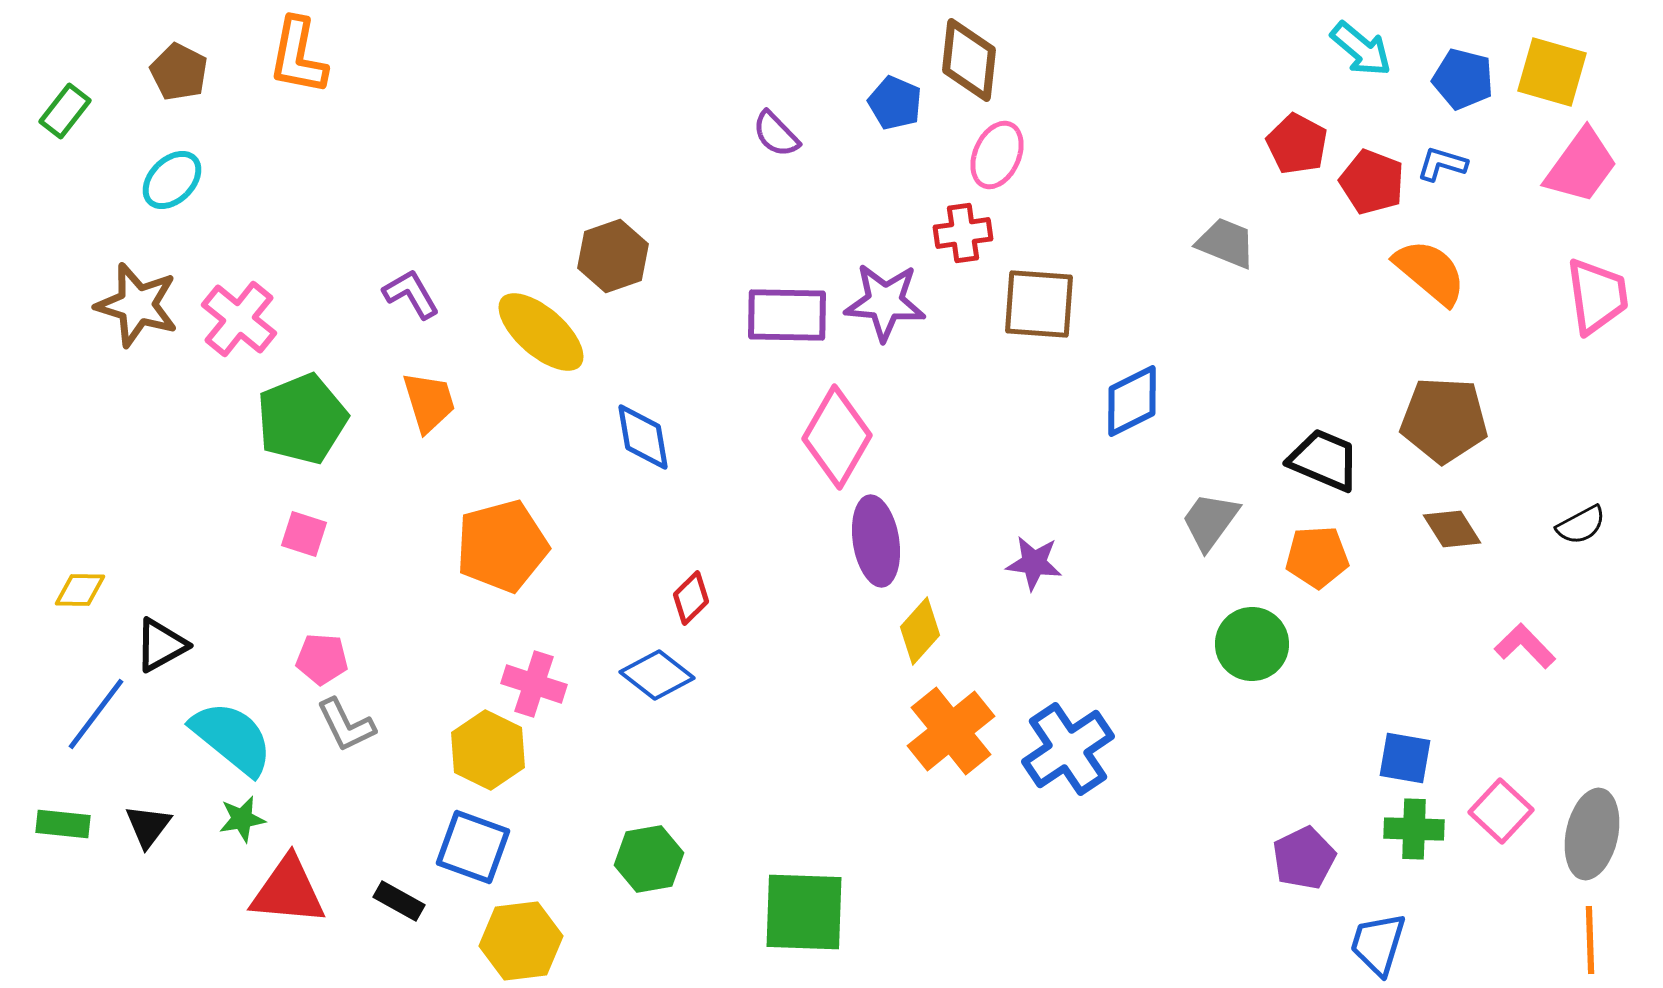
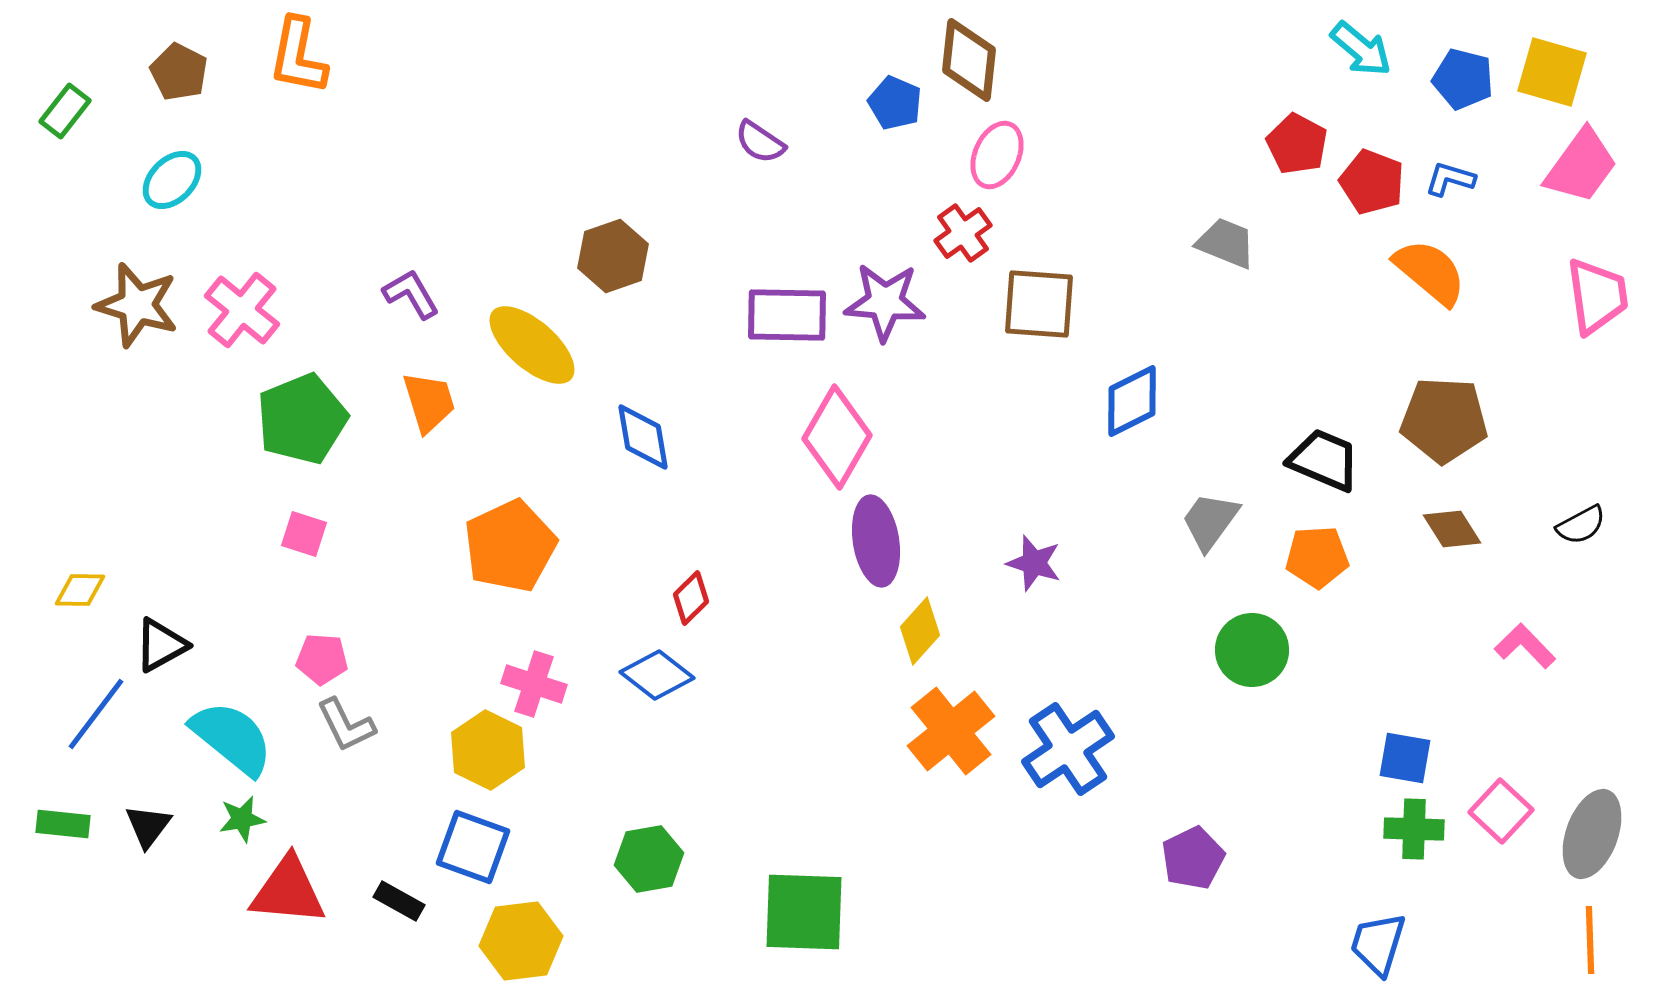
purple semicircle at (776, 134): moved 16 px left, 8 px down; rotated 12 degrees counterclockwise
blue L-shape at (1442, 164): moved 8 px right, 15 px down
red cross at (963, 233): rotated 28 degrees counterclockwise
pink cross at (239, 319): moved 3 px right, 9 px up
yellow ellipse at (541, 332): moved 9 px left, 13 px down
orange pentagon at (502, 546): moved 8 px right; rotated 10 degrees counterclockwise
purple star at (1034, 563): rotated 10 degrees clockwise
green circle at (1252, 644): moved 6 px down
gray ellipse at (1592, 834): rotated 8 degrees clockwise
purple pentagon at (1304, 858): moved 111 px left
